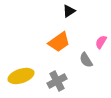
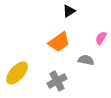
pink semicircle: moved 4 px up
gray semicircle: rotated 133 degrees clockwise
yellow ellipse: moved 4 px left, 3 px up; rotated 30 degrees counterclockwise
